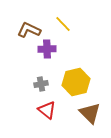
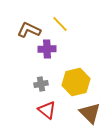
yellow line: moved 3 px left
